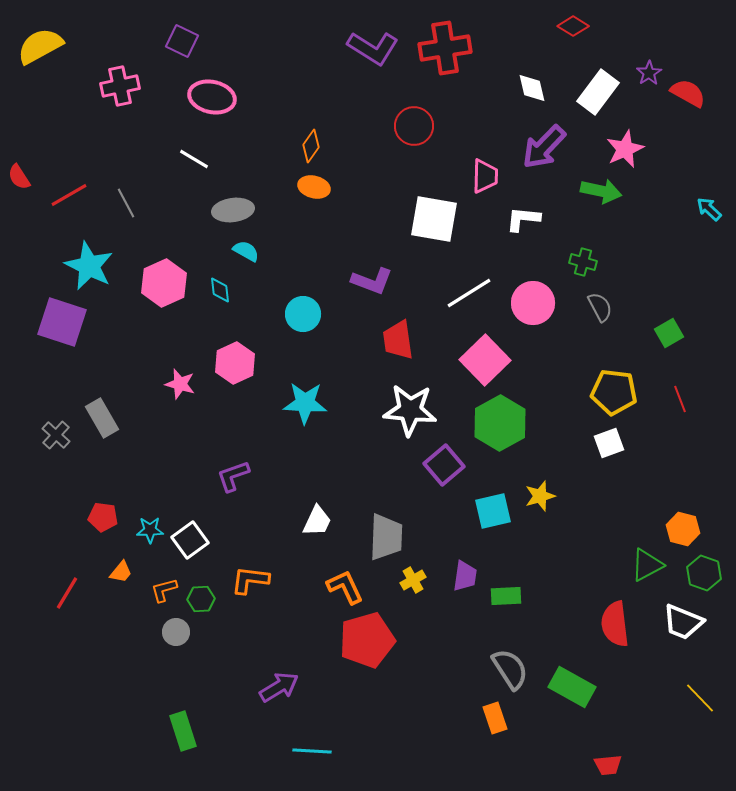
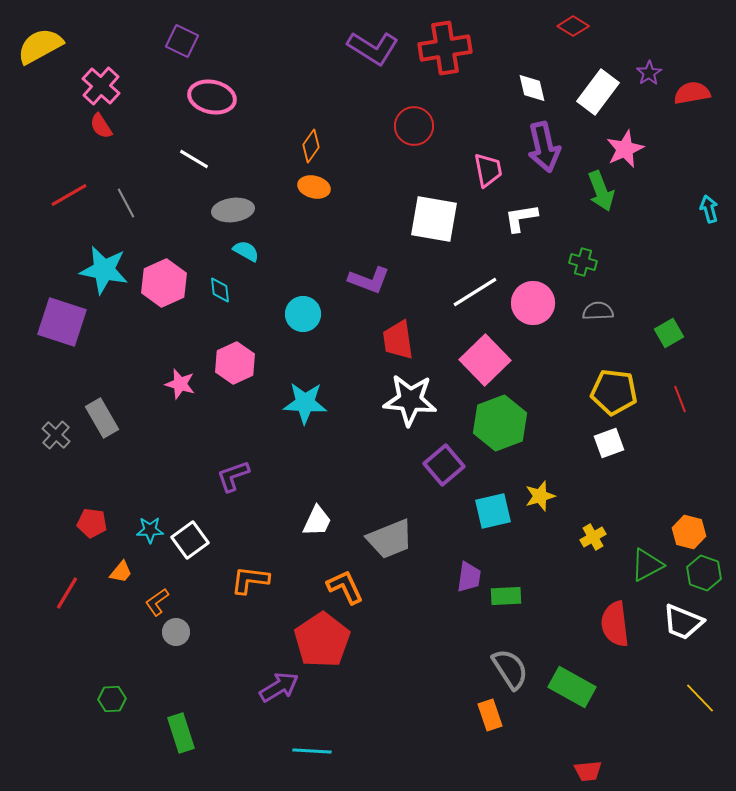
pink cross at (120, 86): moved 19 px left; rotated 36 degrees counterclockwise
red semicircle at (688, 93): moved 4 px right; rotated 39 degrees counterclockwise
purple arrow at (544, 147): rotated 57 degrees counterclockwise
pink trapezoid at (485, 176): moved 3 px right, 6 px up; rotated 12 degrees counterclockwise
red semicircle at (19, 177): moved 82 px right, 51 px up
green arrow at (601, 191): rotated 57 degrees clockwise
cyan arrow at (709, 209): rotated 32 degrees clockwise
white L-shape at (523, 219): moved 2 px left, 1 px up; rotated 15 degrees counterclockwise
cyan star at (89, 266): moved 15 px right, 4 px down; rotated 15 degrees counterclockwise
purple L-shape at (372, 281): moved 3 px left, 1 px up
white line at (469, 293): moved 6 px right, 1 px up
gray semicircle at (600, 307): moved 2 px left, 4 px down; rotated 64 degrees counterclockwise
white star at (410, 410): moved 10 px up
green hexagon at (500, 423): rotated 8 degrees clockwise
red pentagon at (103, 517): moved 11 px left, 6 px down
orange hexagon at (683, 529): moved 6 px right, 3 px down
gray trapezoid at (386, 537): moved 4 px right, 2 px down; rotated 66 degrees clockwise
purple trapezoid at (465, 576): moved 4 px right, 1 px down
yellow cross at (413, 580): moved 180 px right, 43 px up
orange L-shape at (164, 590): moved 7 px left, 12 px down; rotated 20 degrees counterclockwise
green hexagon at (201, 599): moved 89 px left, 100 px down
red pentagon at (367, 640): moved 45 px left; rotated 18 degrees counterclockwise
orange rectangle at (495, 718): moved 5 px left, 3 px up
green rectangle at (183, 731): moved 2 px left, 2 px down
red trapezoid at (608, 765): moved 20 px left, 6 px down
